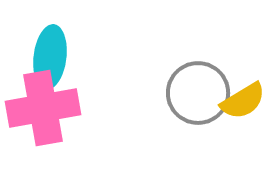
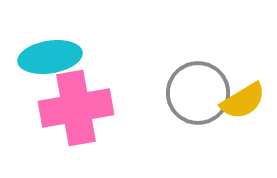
cyan ellipse: rotated 74 degrees clockwise
pink cross: moved 33 px right
